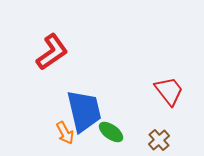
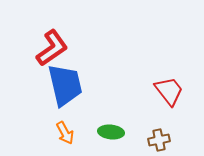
red L-shape: moved 4 px up
blue trapezoid: moved 19 px left, 26 px up
green ellipse: rotated 30 degrees counterclockwise
brown cross: rotated 30 degrees clockwise
